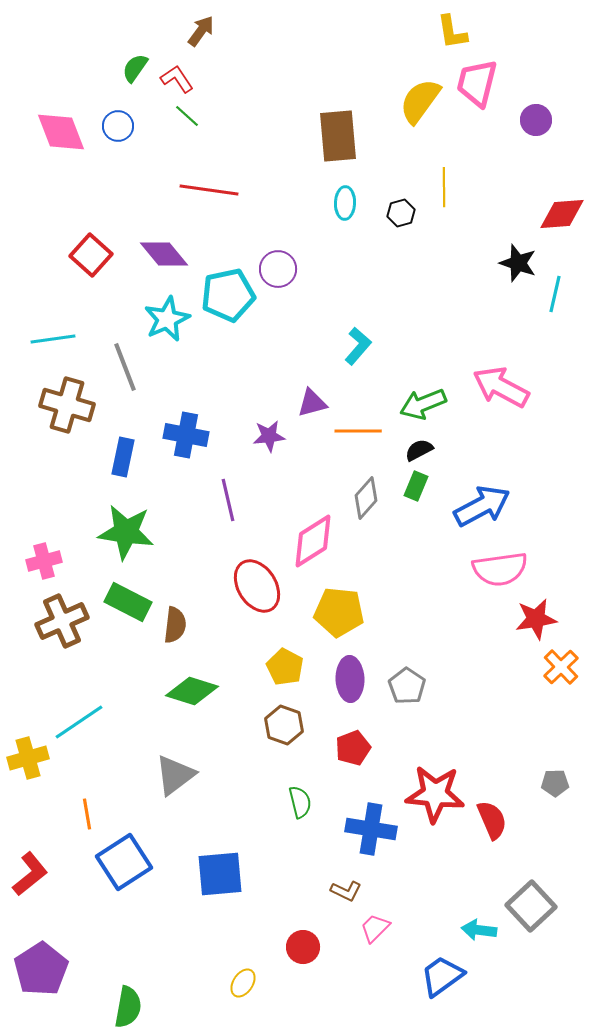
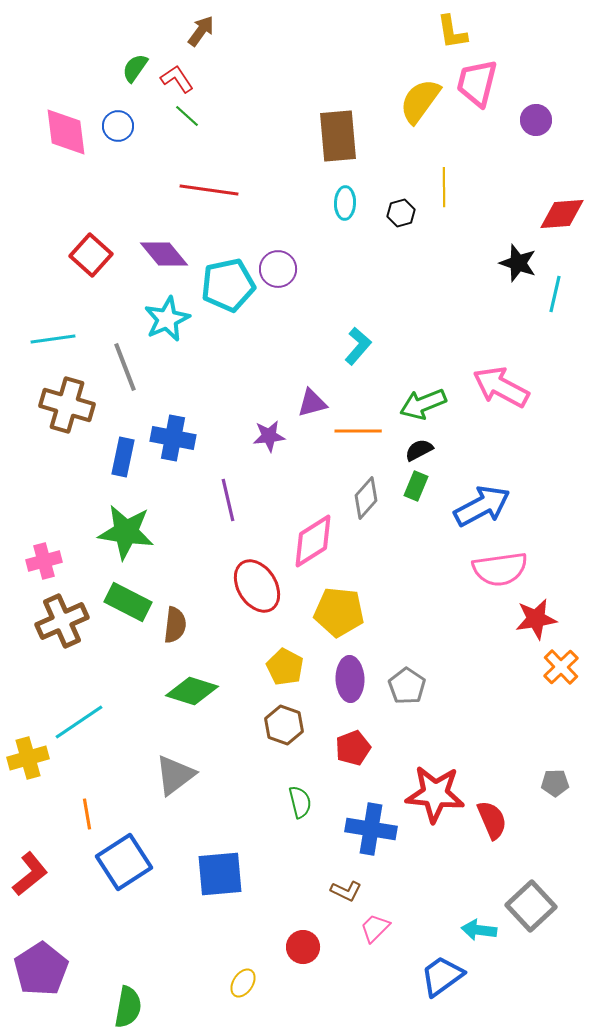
pink diamond at (61, 132): moved 5 px right; rotated 14 degrees clockwise
cyan pentagon at (228, 295): moved 10 px up
blue cross at (186, 435): moved 13 px left, 3 px down
